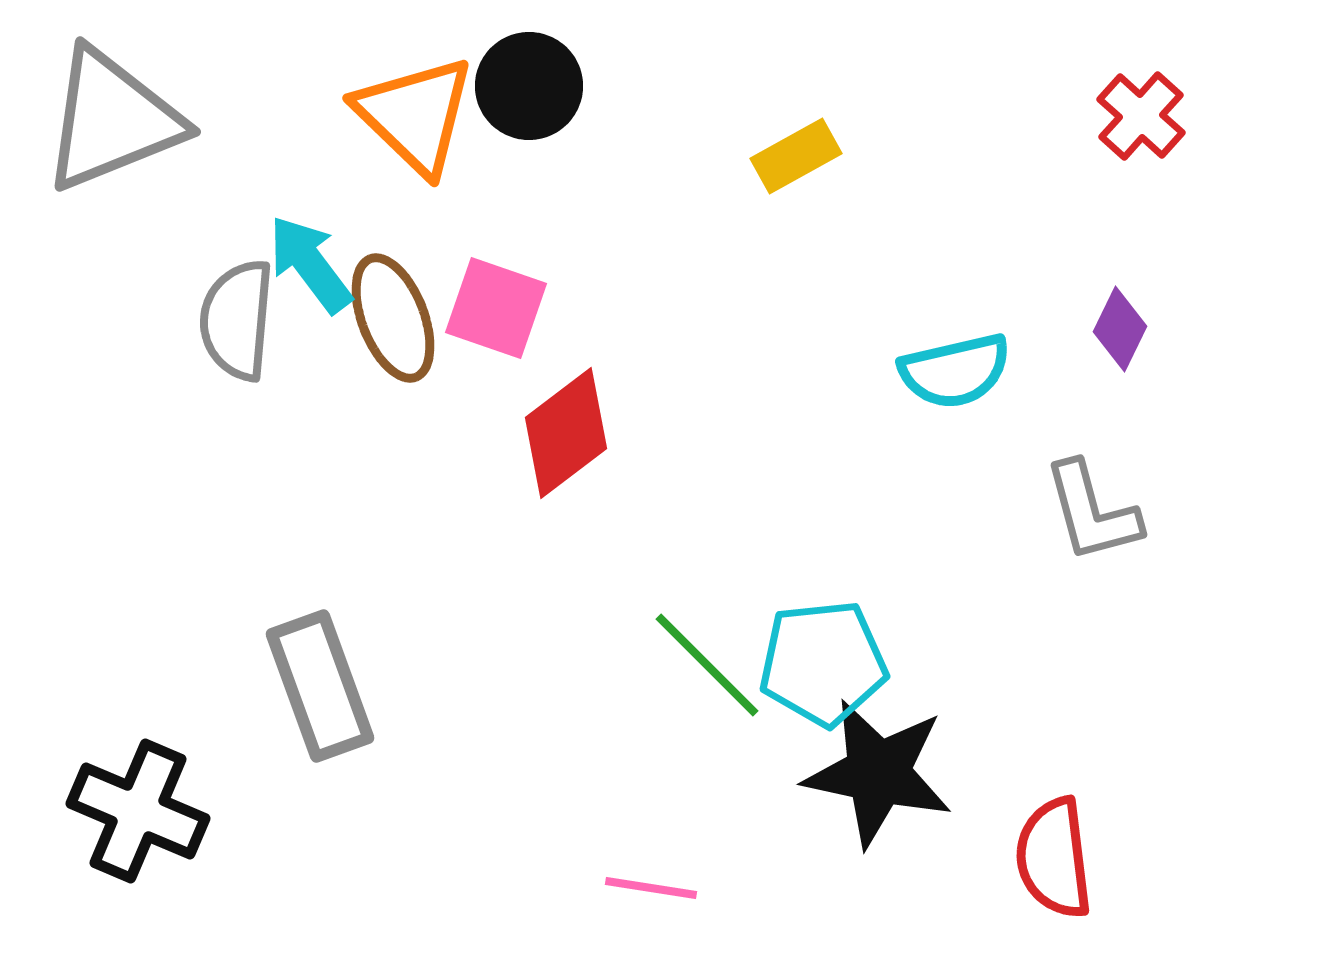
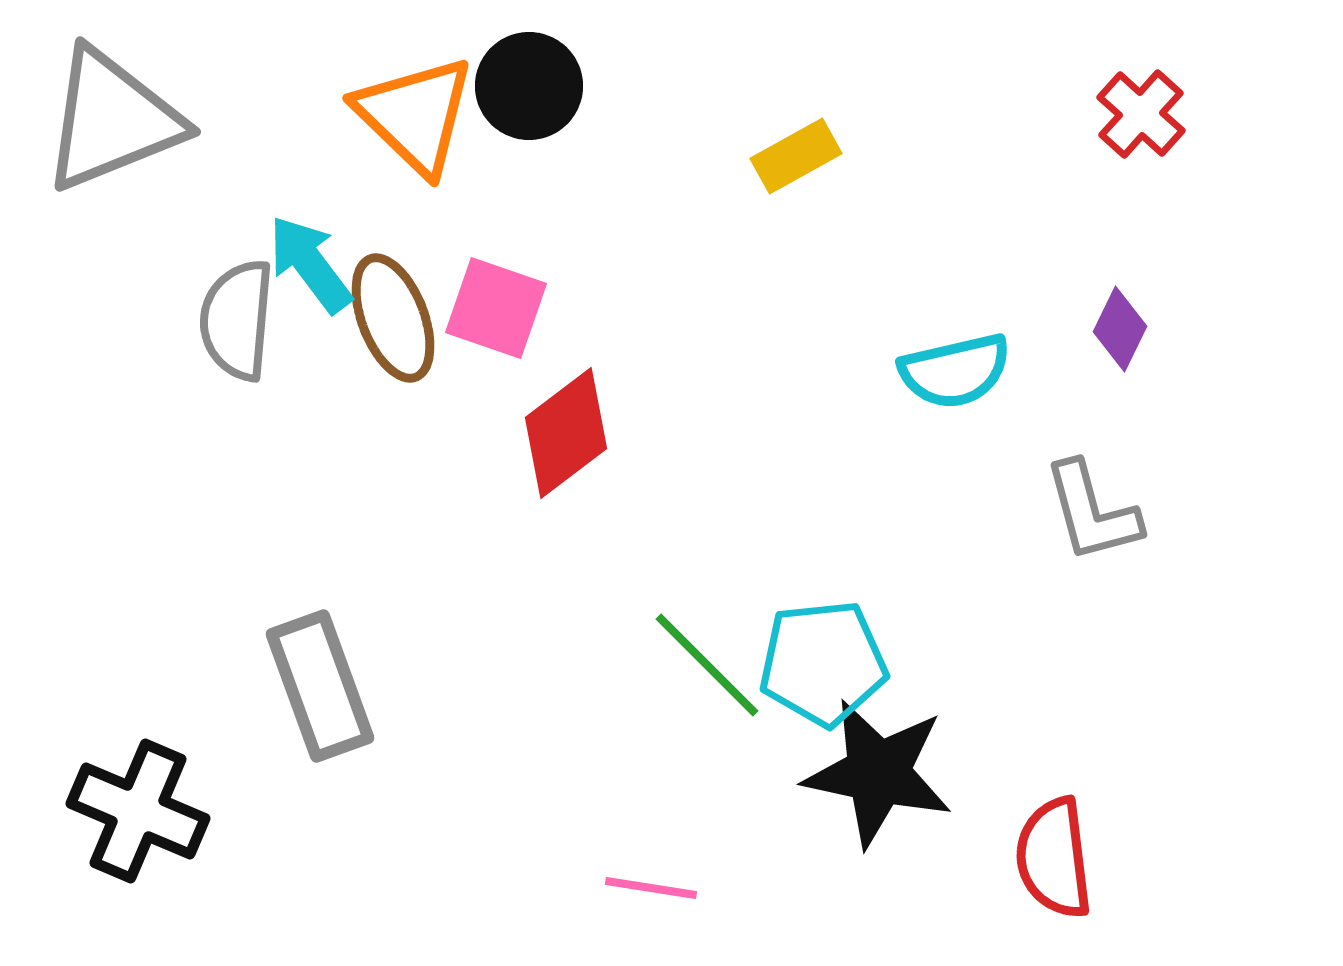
red cross: moved 2 px up
